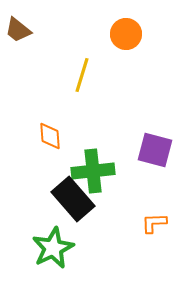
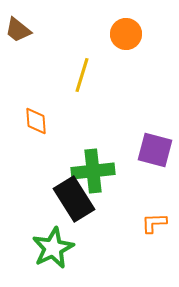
orange diamond: moved 14 px left, 15 px up
black rectangle: moved 1 px right; rotated 9 degrees clockwise
